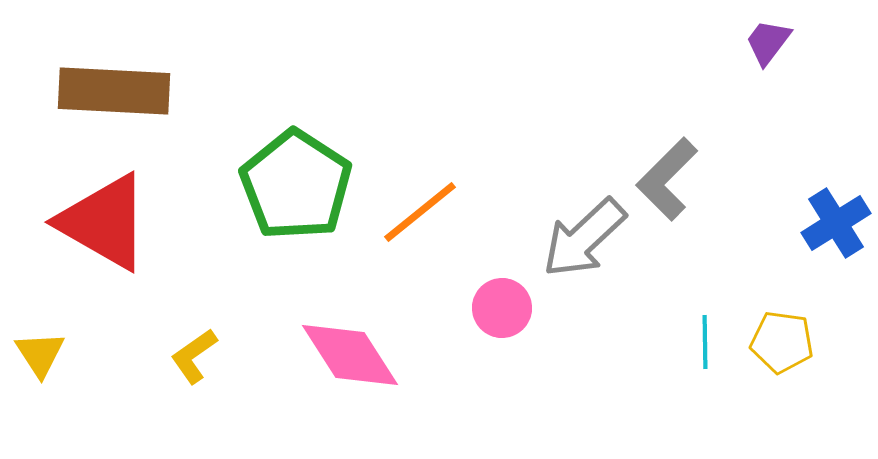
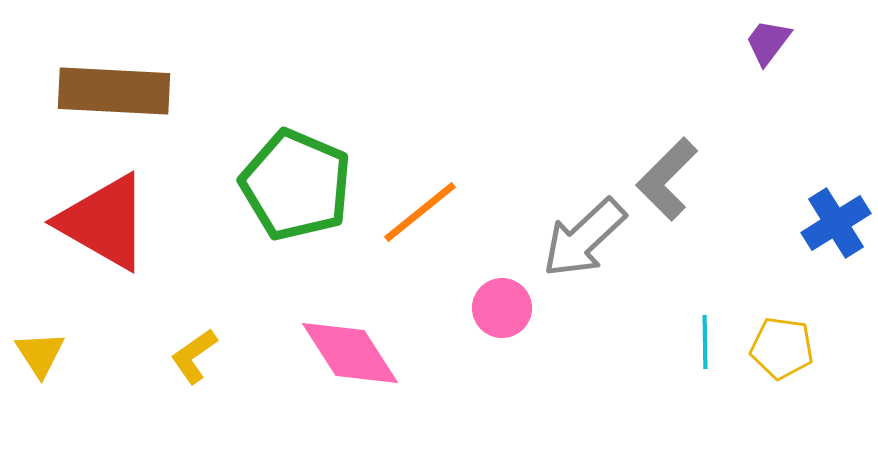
green pentagon: rotated 10 degrees counterclockwise
yellow pentagon: moved 6 px down
pink diamond: moved 2 px up
